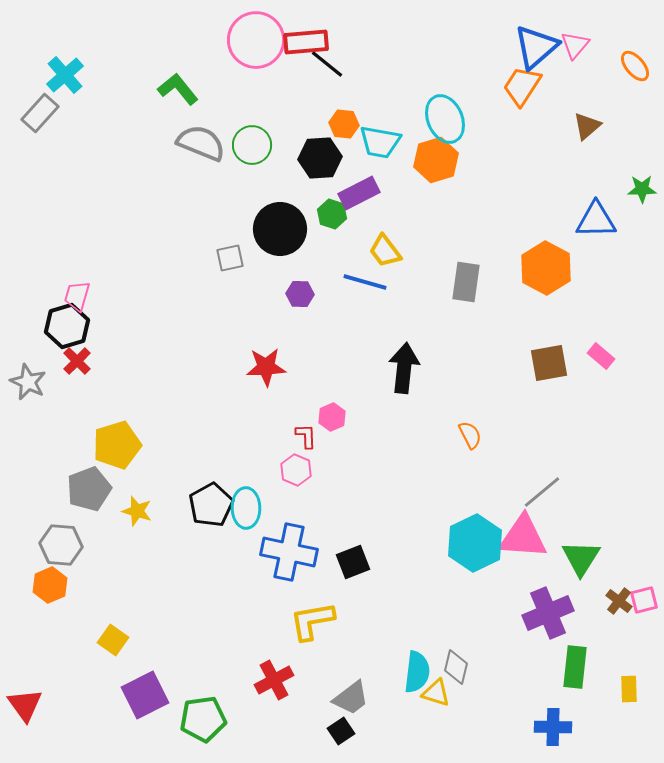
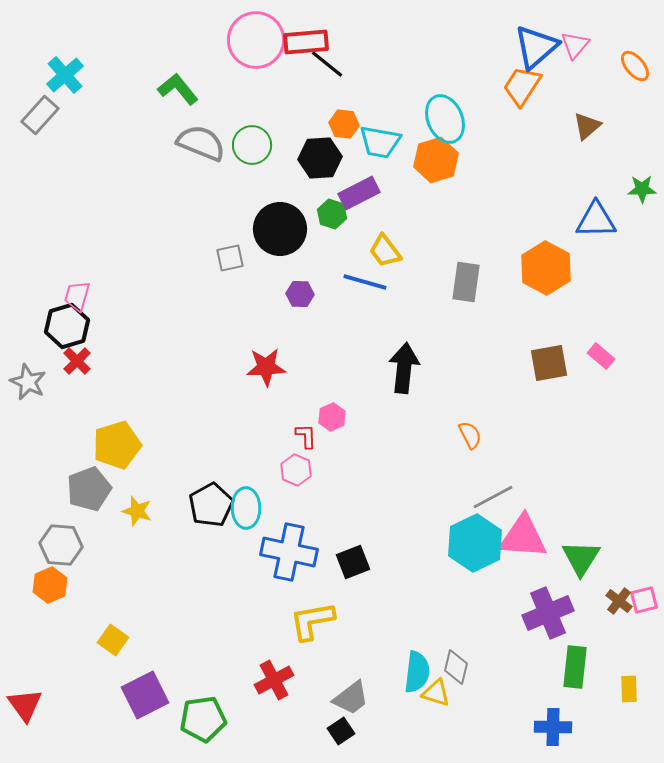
gray rectangle at (40, 113): moved 2 px down
gray line at (542, 492): moved 49 px left, 5 px down; rotated 12 degrees clockwise
